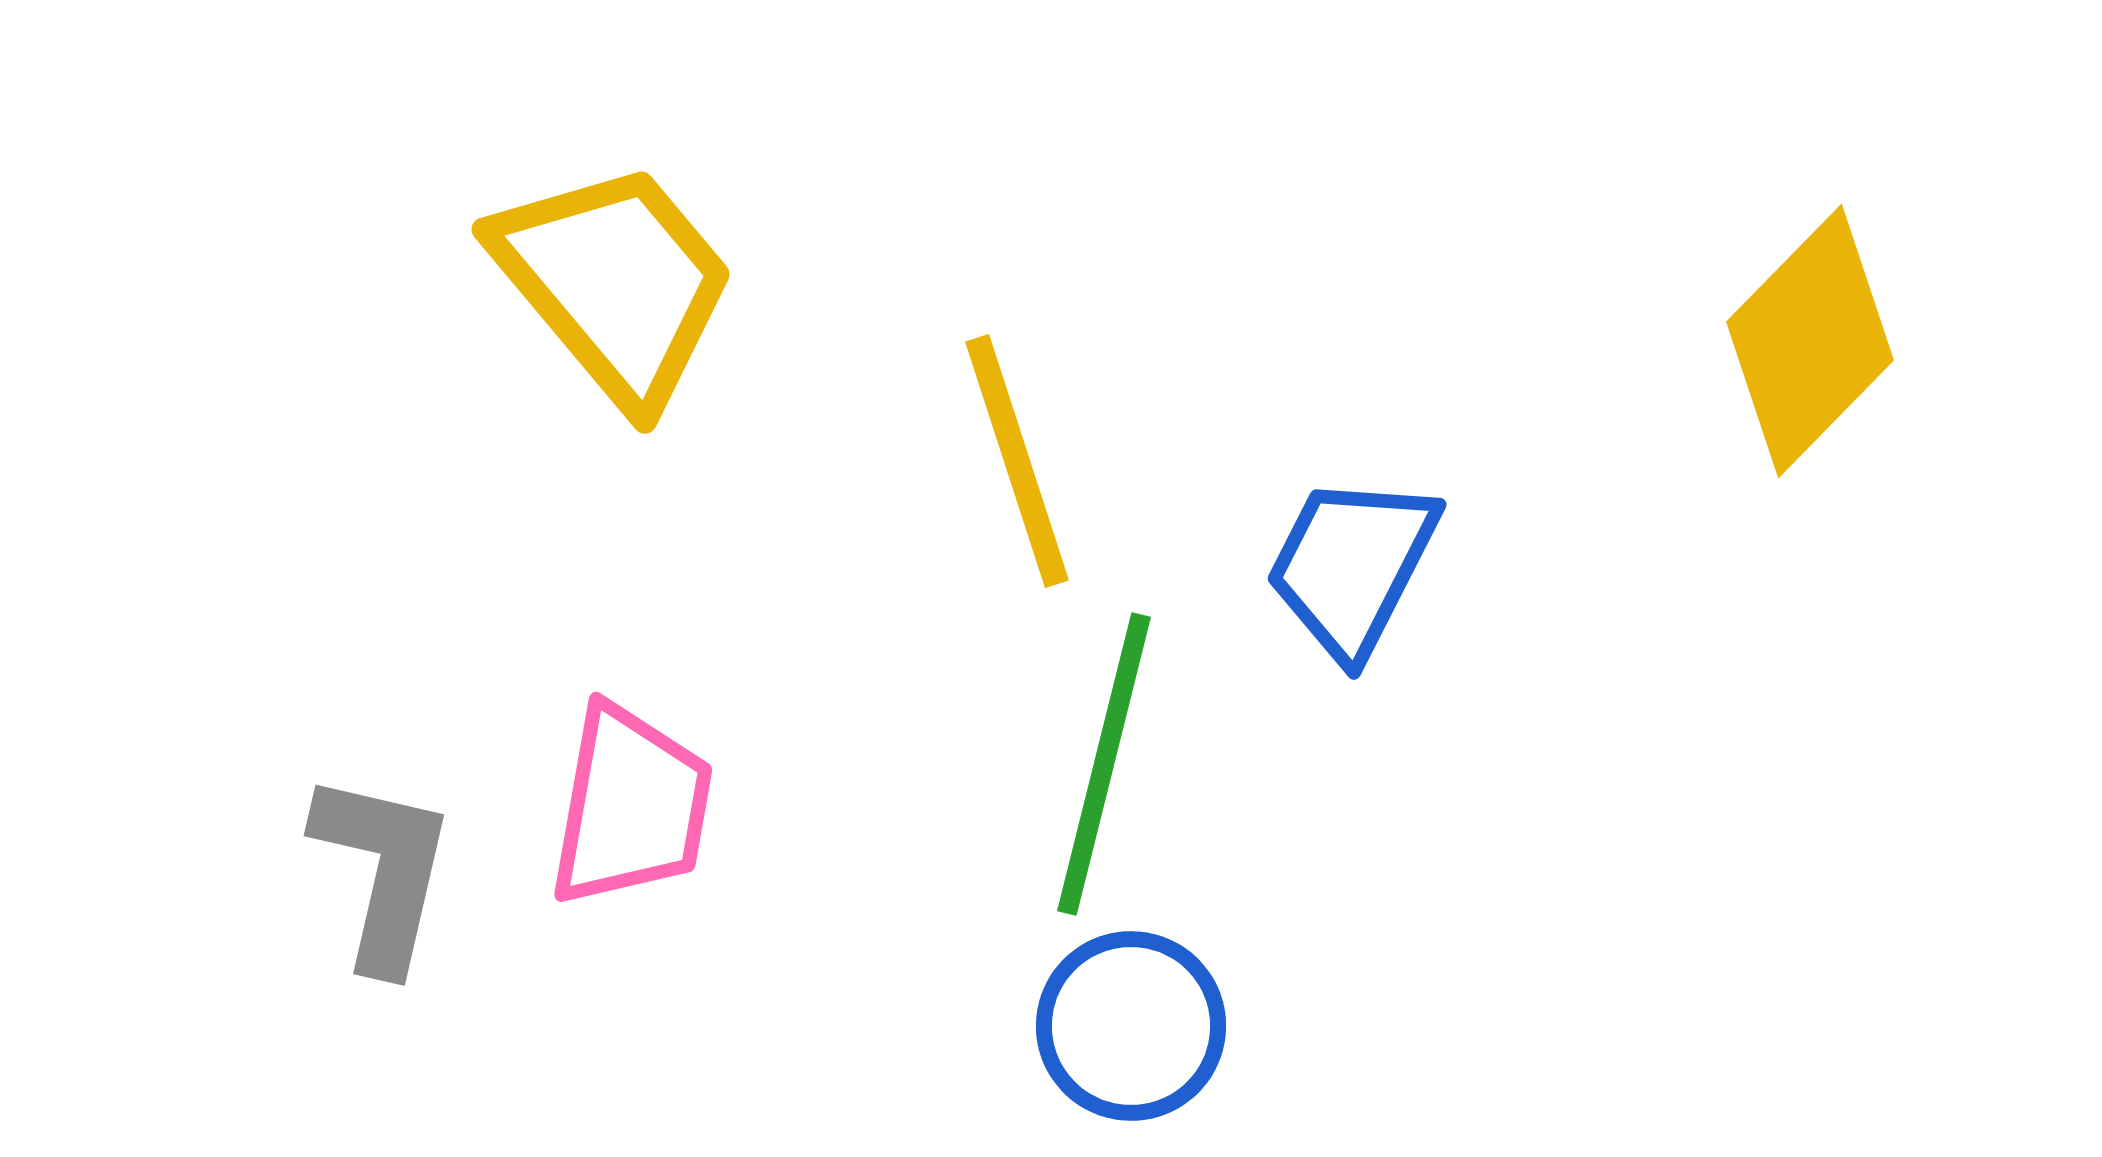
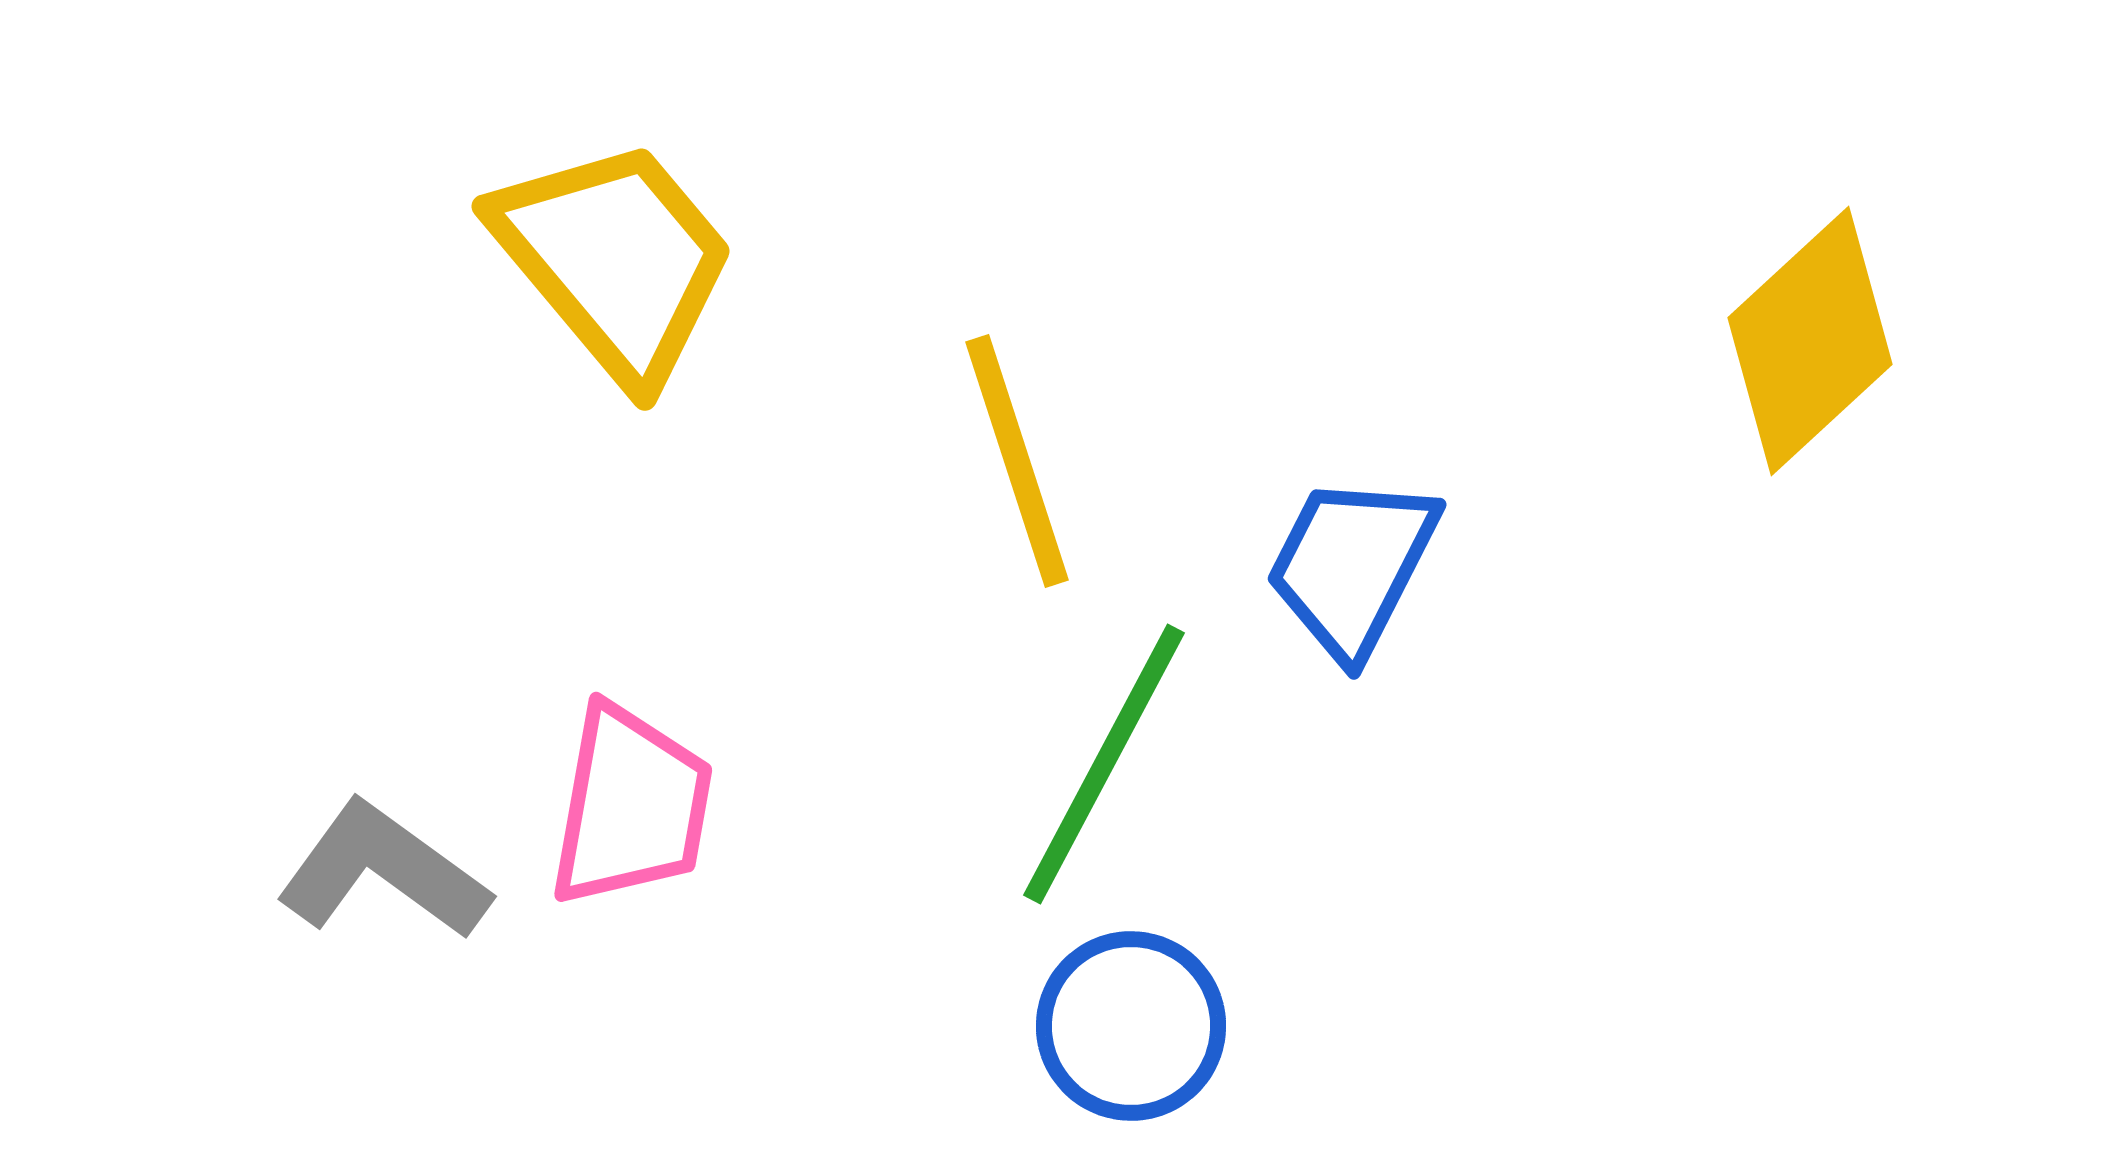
yellow trapezoid: moved 23 px up
yellow diamond: rotated 3 degrees clockwise
green line: rotated 14 degrees clockwise
gray L-shape: rotated 67 degrees counterclockwise
